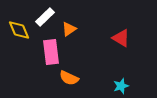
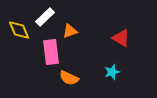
orange triangle: moved 1 px right, 2 px down; rotated 14 degrees clockwise
cyan star: moved 9 px left, 14 px up
